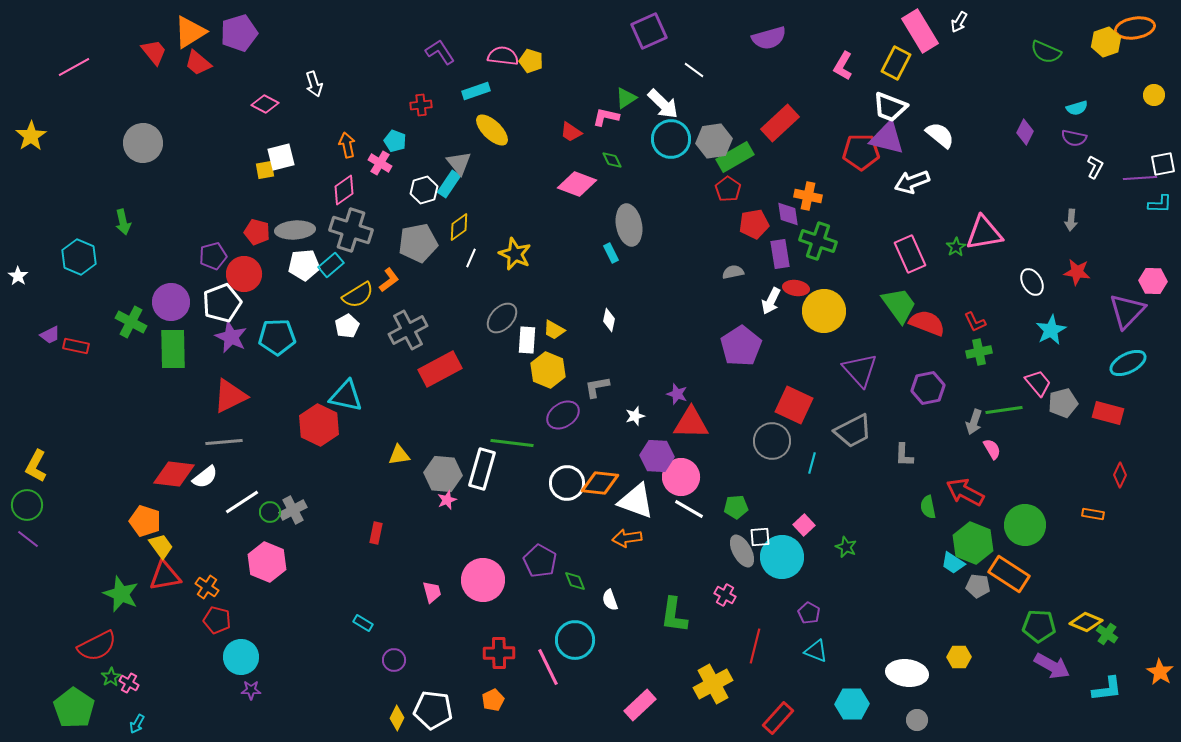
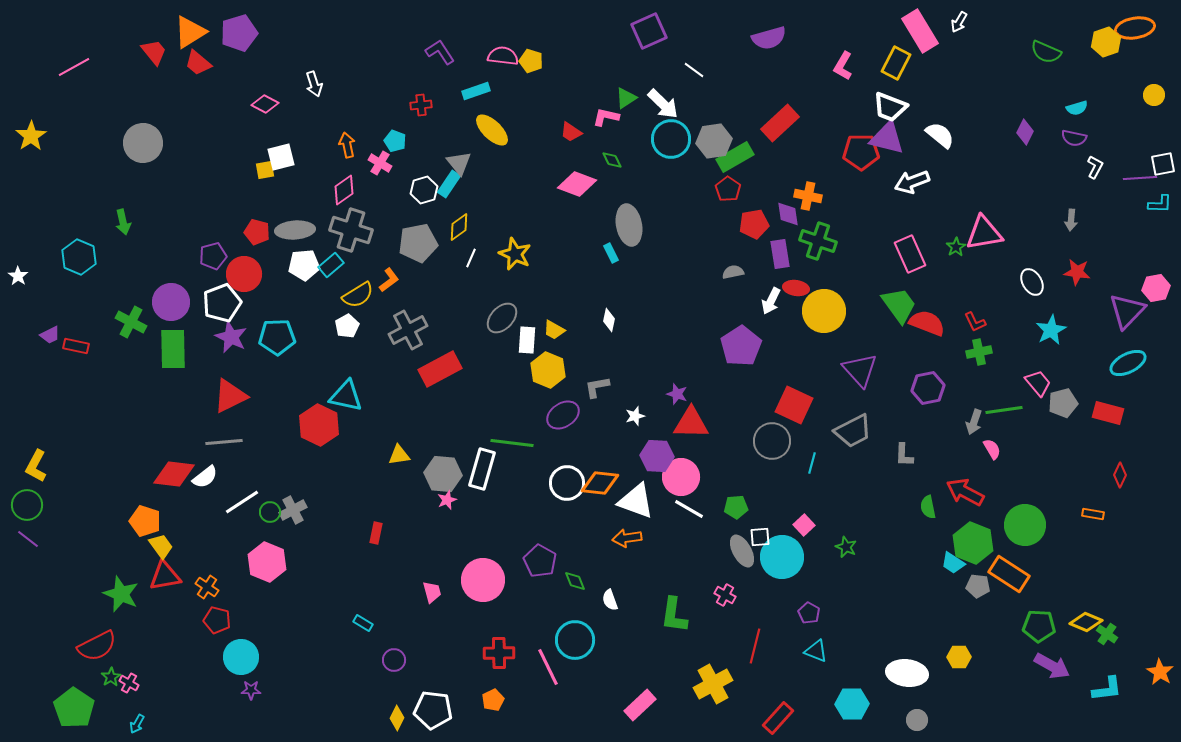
pink hexagon at (1153, 281): moved 3 px right, 7 px down; rotated 12 degrees counterclockwise
